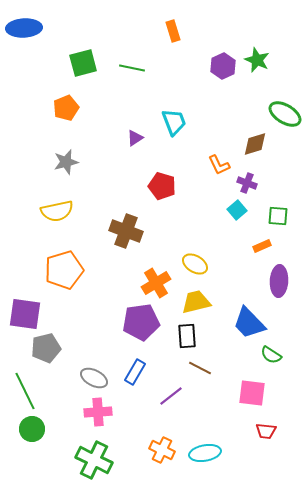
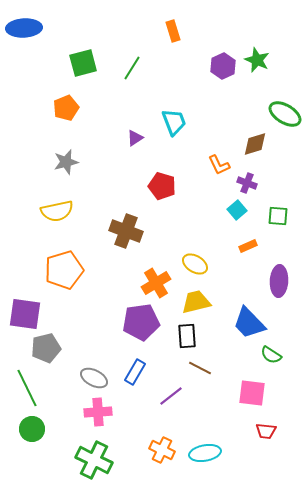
green line at (132, 68): rotated 70 degrees counterclockwise
orange rectangle at (262, 246): moved 14 px left
green line at (25, 391): moved 2 px right, 3 px up
